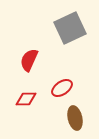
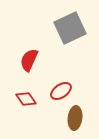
red ellipse: moved 1 px left, 3 px down
red diamond: rotated 55 degrees clockwise
brown ellipse: rotated 20 degrees clockwise
